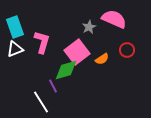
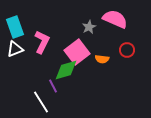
pink semicircle: moved 1 px right
pink L-shape: rotated 10 degrees clockwise
orange semicircle: rotated 40 degrees clockwise
